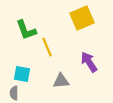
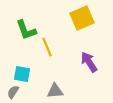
gray triangle: moved 6 px left, 10 px down
gray semicircle: moved 1 px left, 1 px up; rotated 32 degrees clockwise
